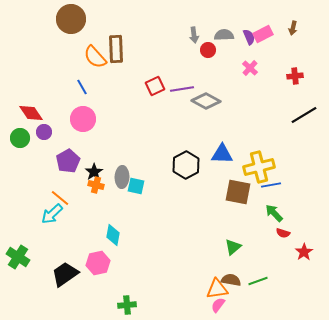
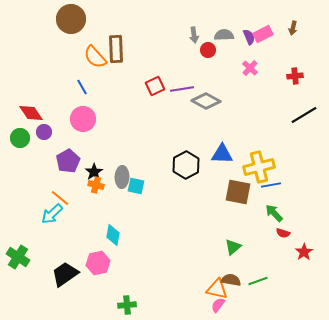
orange triangle at (217, 289): rotated 20 degrees clockwise
